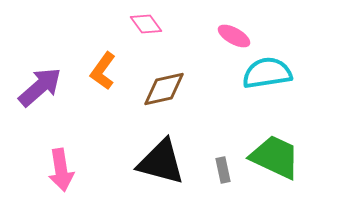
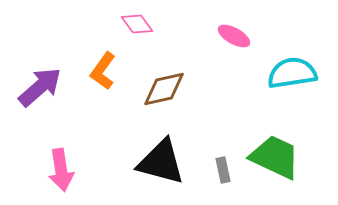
pink diamond: moved 9 px left
cyan semicircle: moved 25 px right
